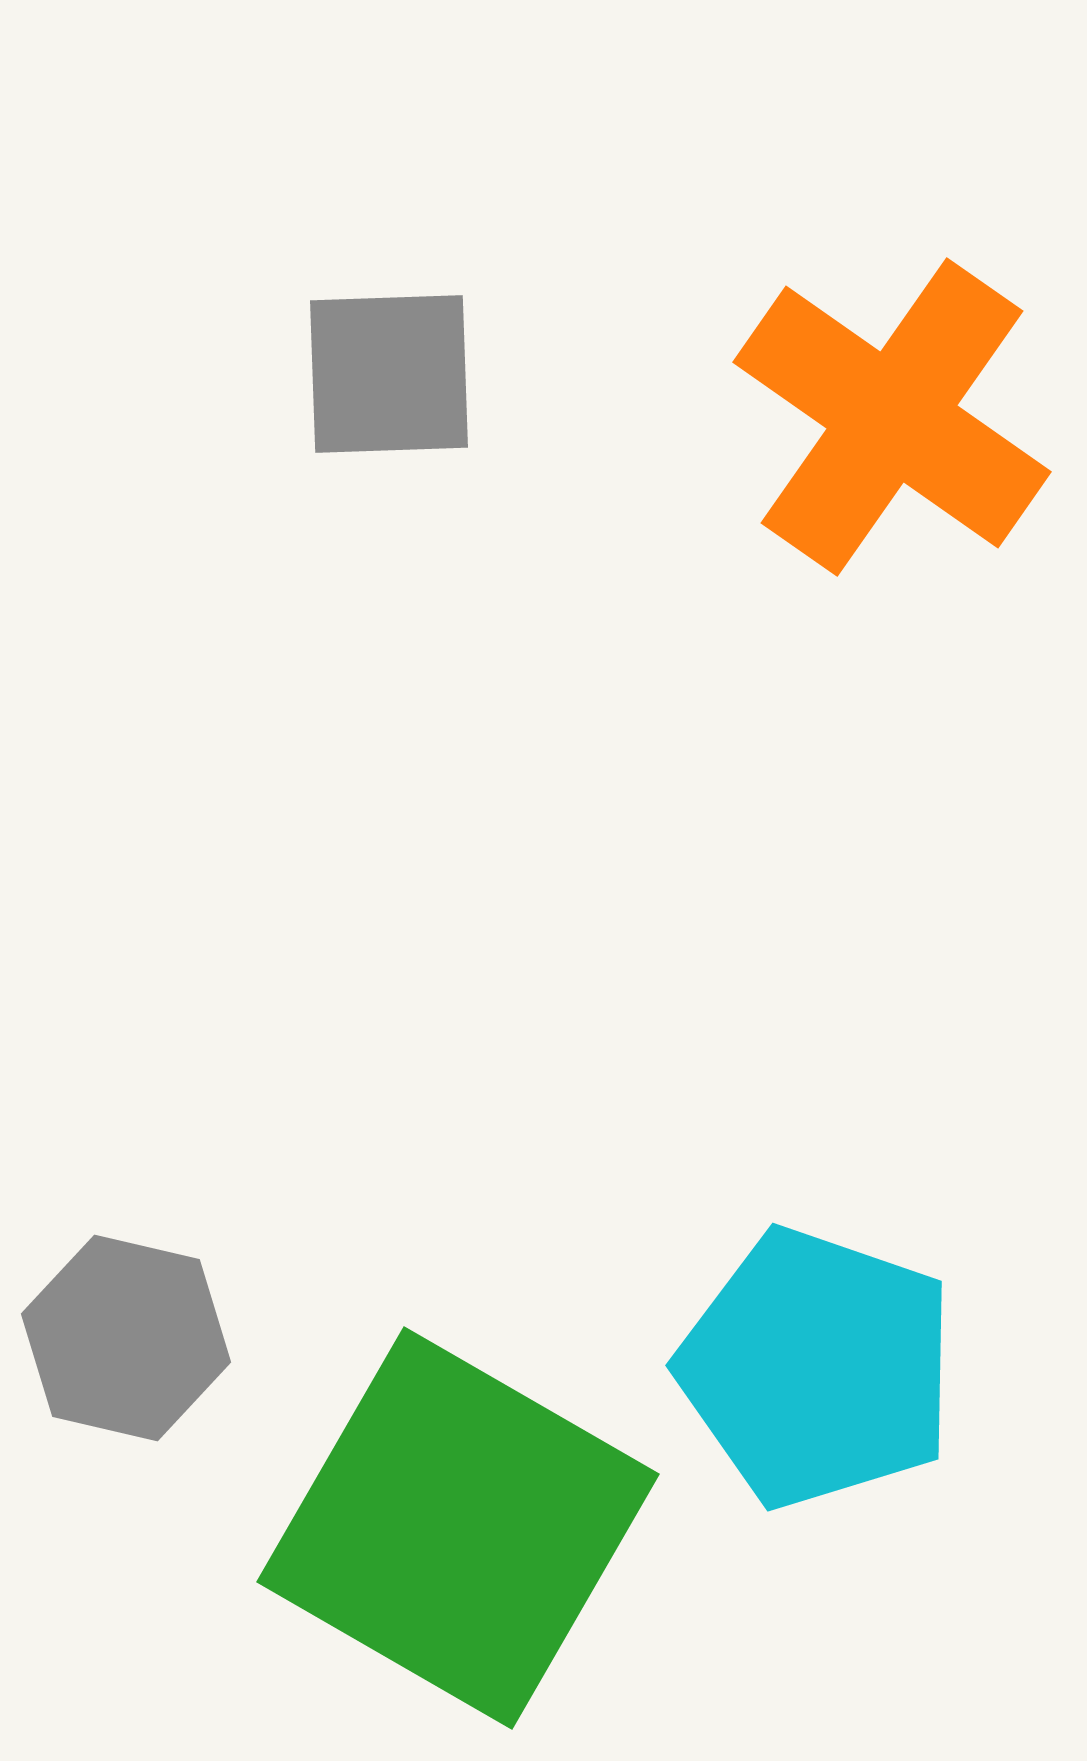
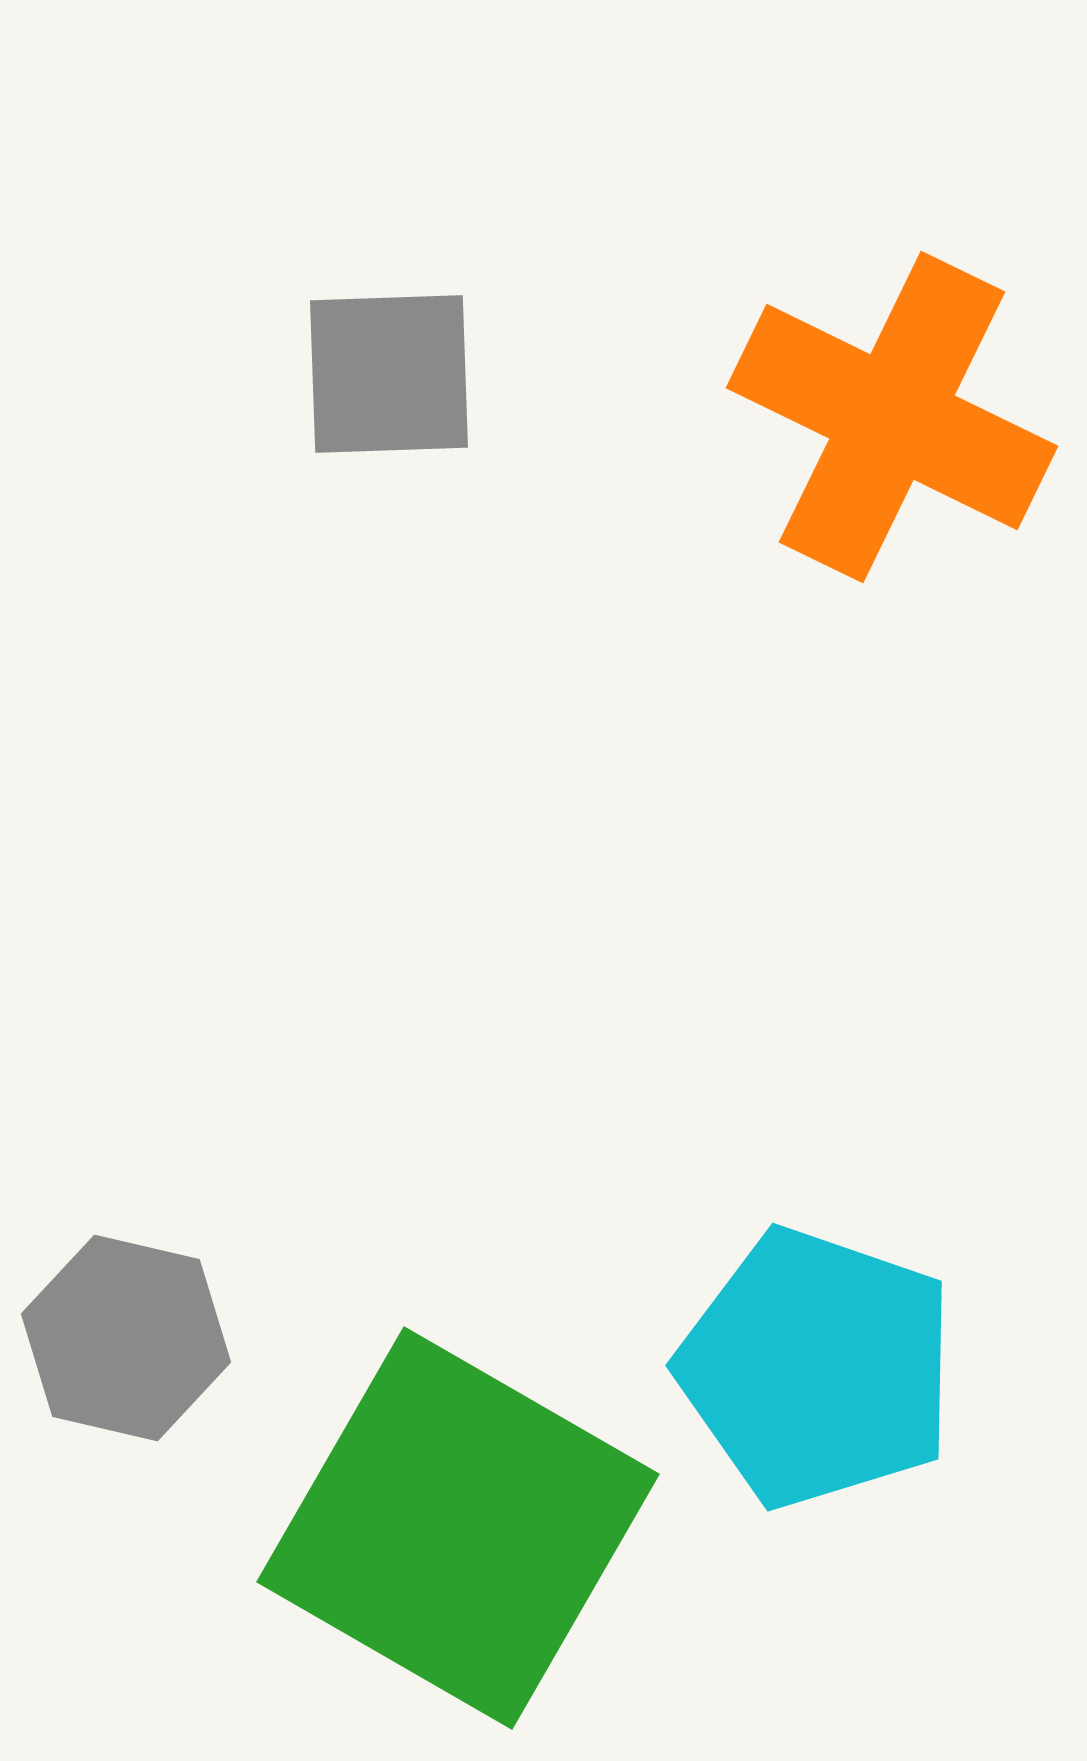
orange cross: rotated 9 degrees counterclockwise
